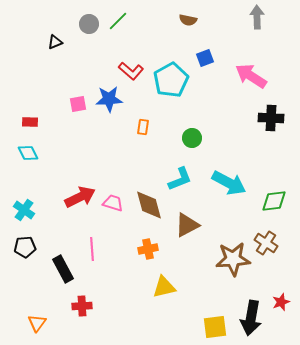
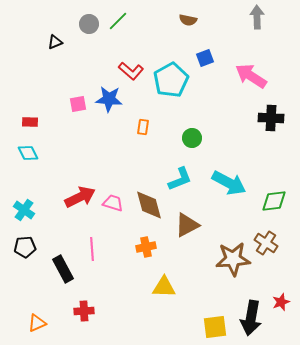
blue star: rotated 8 degrees clockwise
orange cross: moved 2 px left, 2 px up
yellow triangle: rotated 15 degrees clockwise
red cross: moved 2 px right, 5 px down
orange triangle: rotated 30 degrees clockwise
